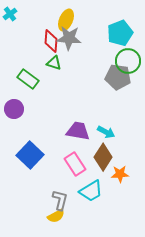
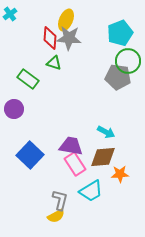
red diamond: moved 1 px left, 3 px up
purple trapezoid: moved 7 px left, 15 px down
brown diamond: rotated 52 degrees clockwise
